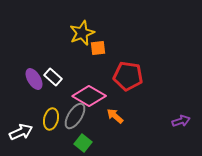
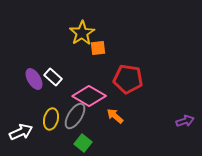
yellow star: rotated 10 degrees counterclockwise
red pentagon: moved 3 px down
purple arrow: moved 4 px right
